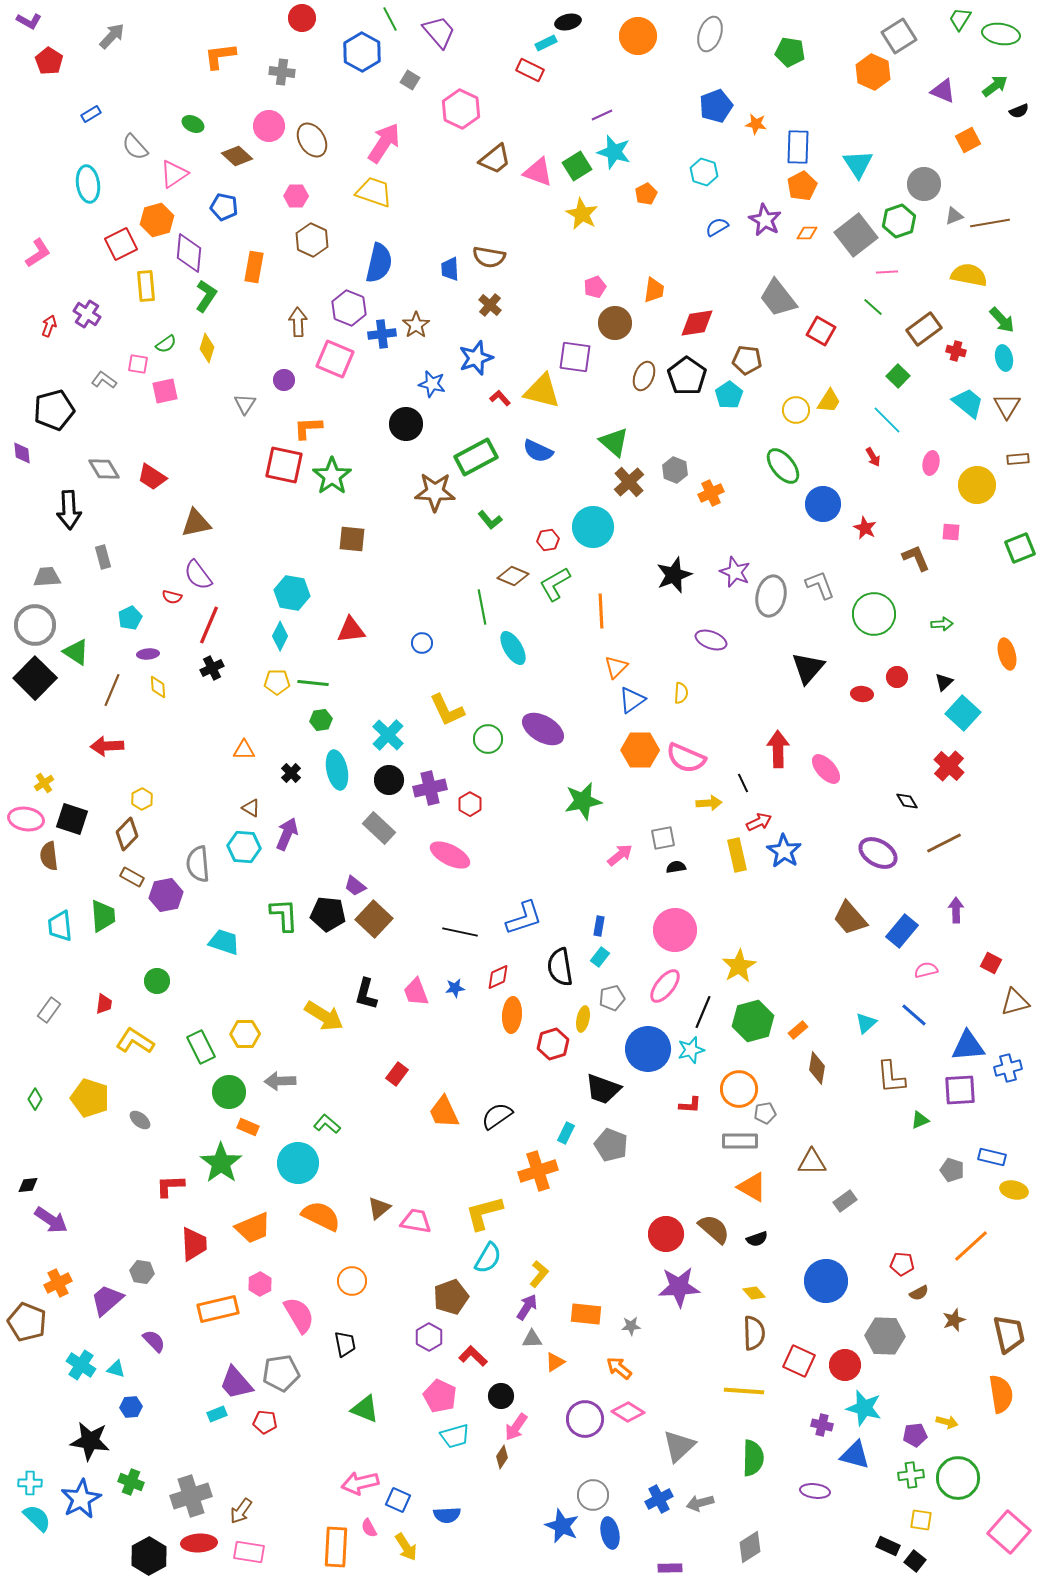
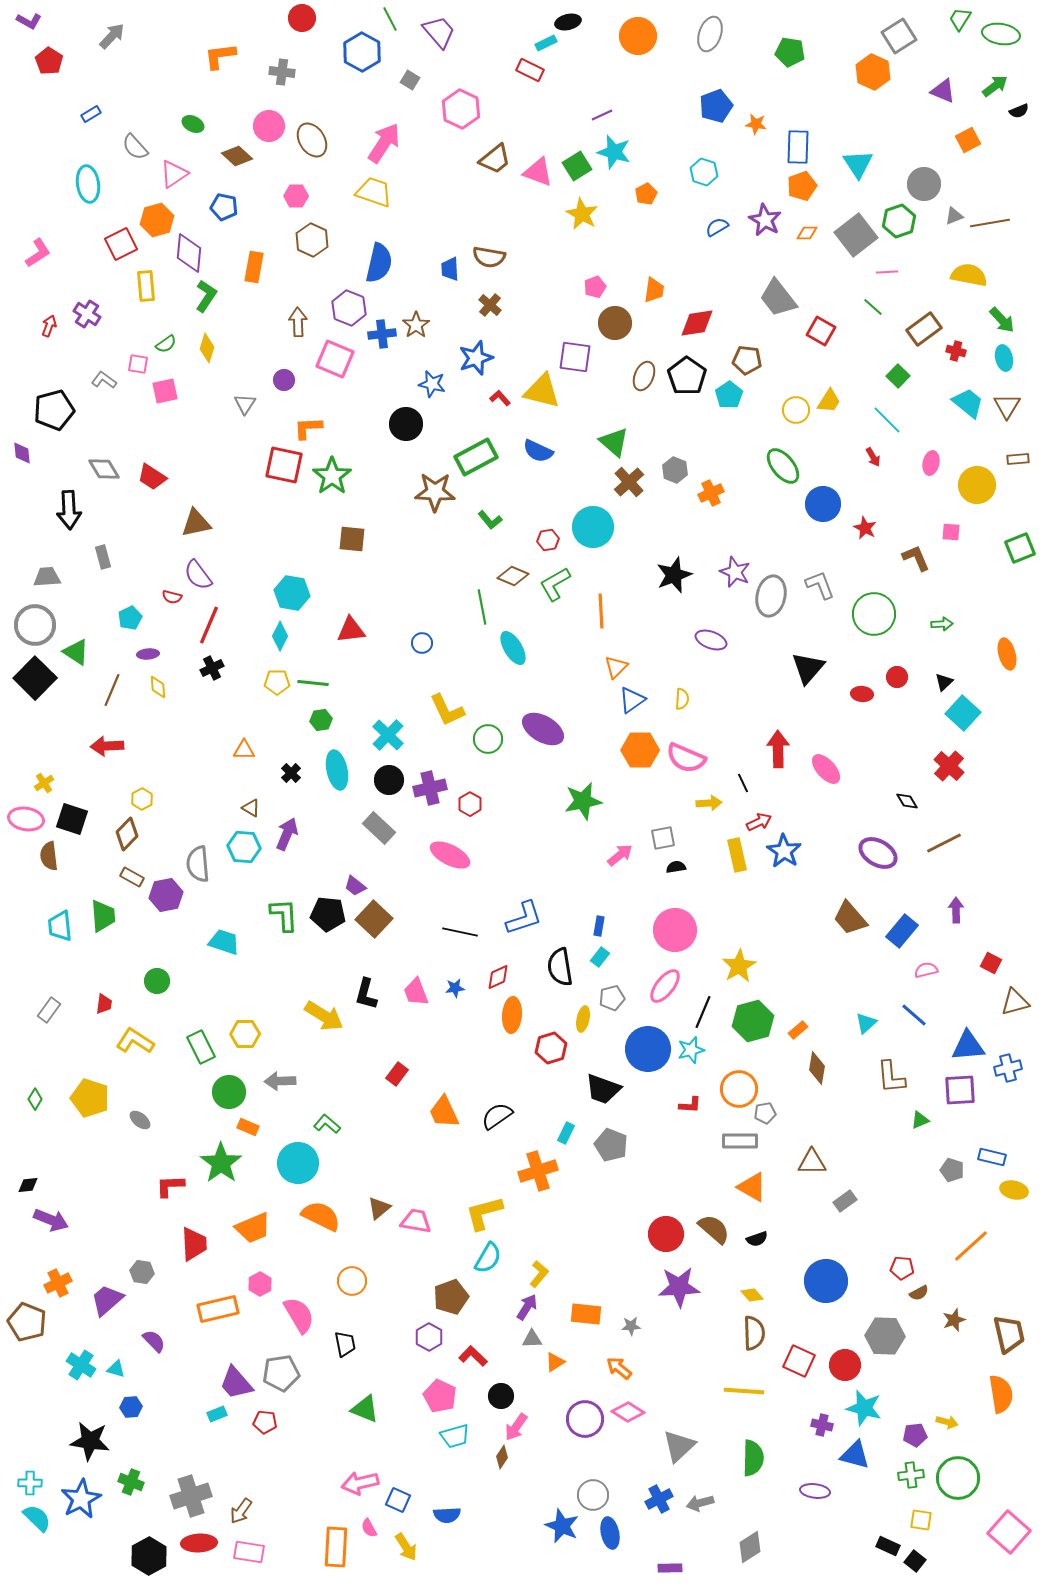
orange pentagon at (802, 186): rotated 8 degrees clockwise
yellow semicircle at (681, 693): moved 1 px right, 6 px down
red hexagon at (553, 1044): moved 2 px left, 4 px down
purple arrow at (51, 1220): rotated 12 degrees counterclockwise
red pentagon at (902, 1264): moved 4 px down
yellow diamond at (754, 1293): moved 2 px left, 2 px down
